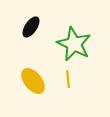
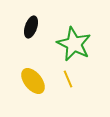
black ellipse: rotated 15 degrees counterclockwise
yellow line: rotated 18 degrees counterclockwise
